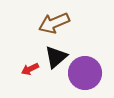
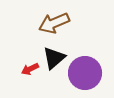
black triangle: moved 2 px left, 1 px down
